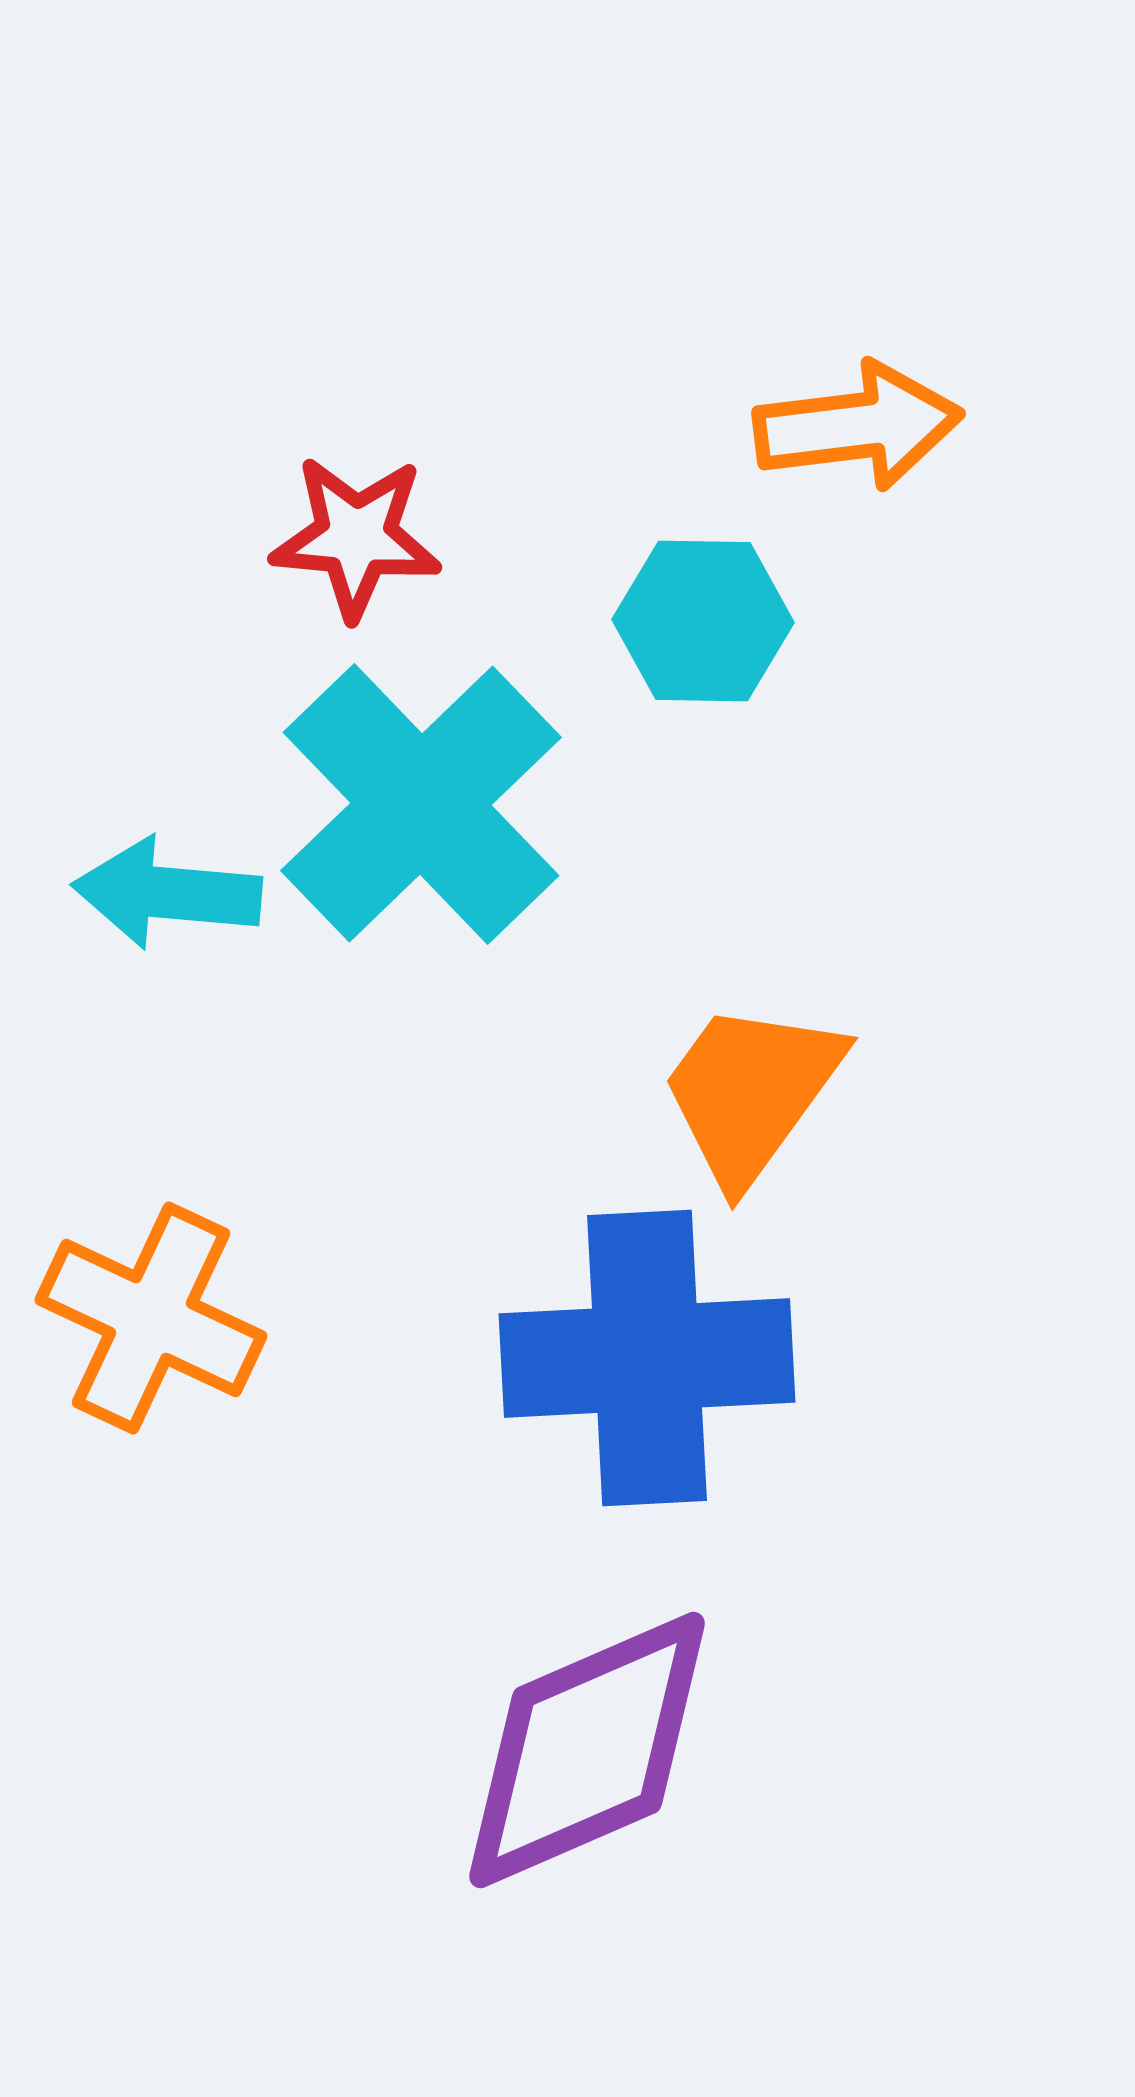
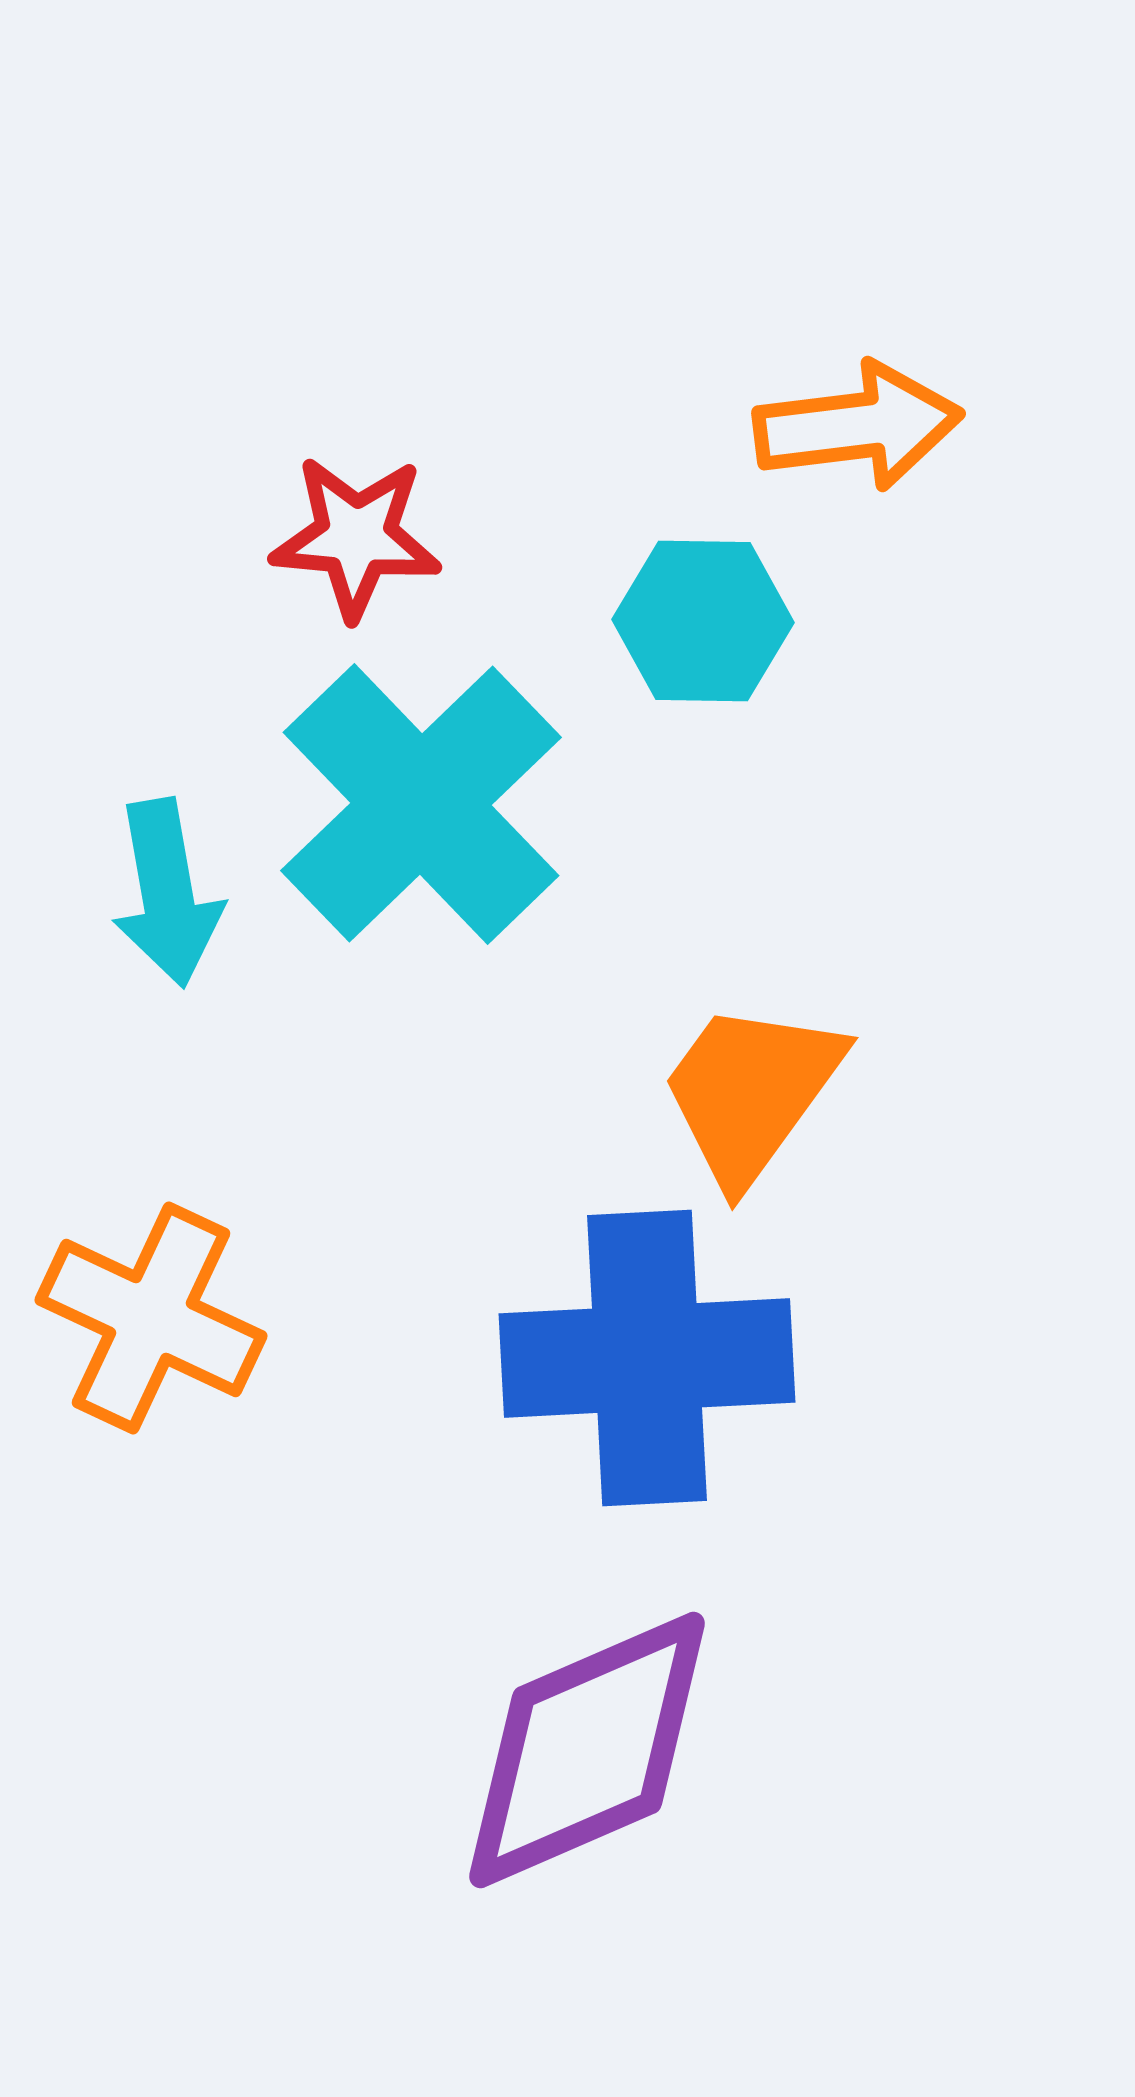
cyan arrow: rotated 105 degrees counterclockwise
